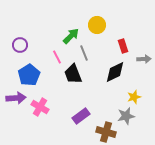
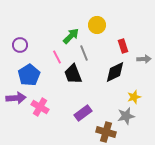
purple rectangle: moved 2 px right, 3 px up
